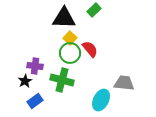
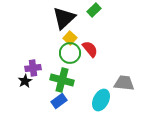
black triangle: rotated 45 degrees counterclockwise
purple cross: moved 2 px left, 2 px down; rotated 14 degrees counterclockwise
blue rectangle: moved 24 px right
